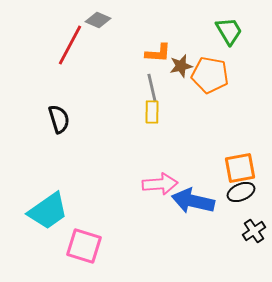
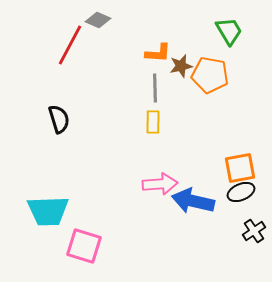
gray line: moved 3 px right; rotated 12 degrees clockwise
yellow rectangle: moved 1 px right, 10 px down
cyan trapezoid: rotated 33 degrees clockwise
